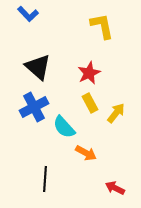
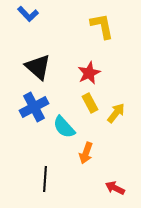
orange arrow: rotated 80 degrees clockwise
